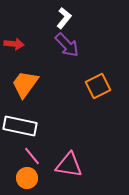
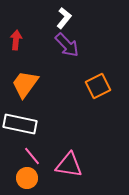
red arrow: moved 2 px right, 4 px up; rotated 90 degrees counterclockwise
white rectangle: moved 2 px up
